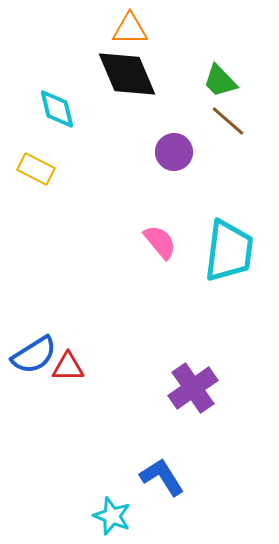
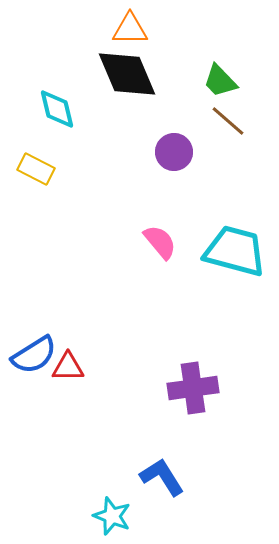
cyan trapezoid: moved 6 px right; rotated 82 degrees counterclockwise
purple cross: rotated 27 degrees clockwise
